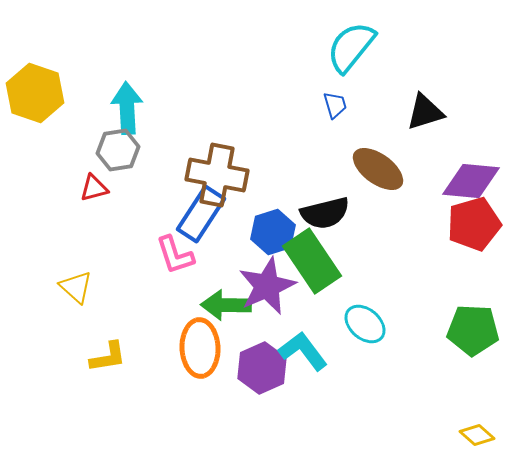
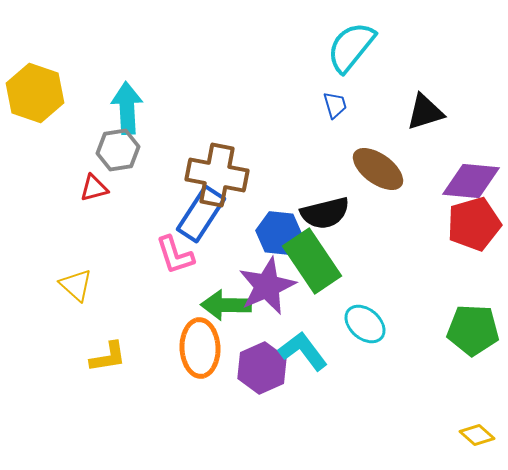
blue hexagon: moved 6 px right, 1 px down; rotated 24 degrees clockwise
yellow triangle: moved 2 px up
